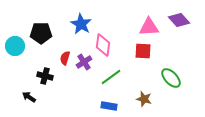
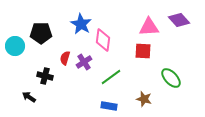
pink diamond: moved 5 px up
